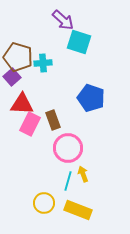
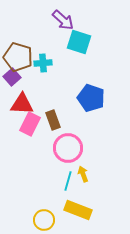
yellow circle: moved 17 px down
